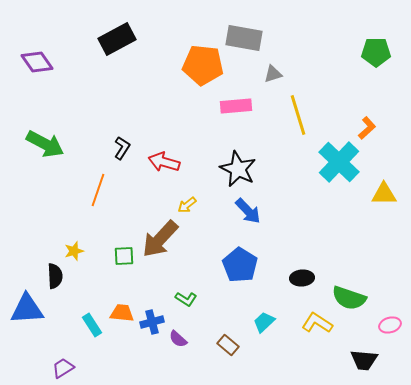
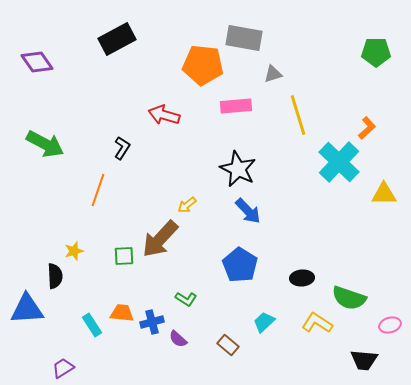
red arrow: moved 47 px up
